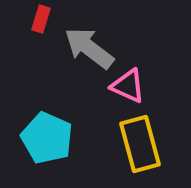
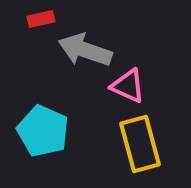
red rectangle: rotated 60 degrees clockwise
gray arrow: moved 4 px left, 2 px down; rotated 18 degrees counterclockwise
cyan pentagon: moved 4 px left, 7 px up
